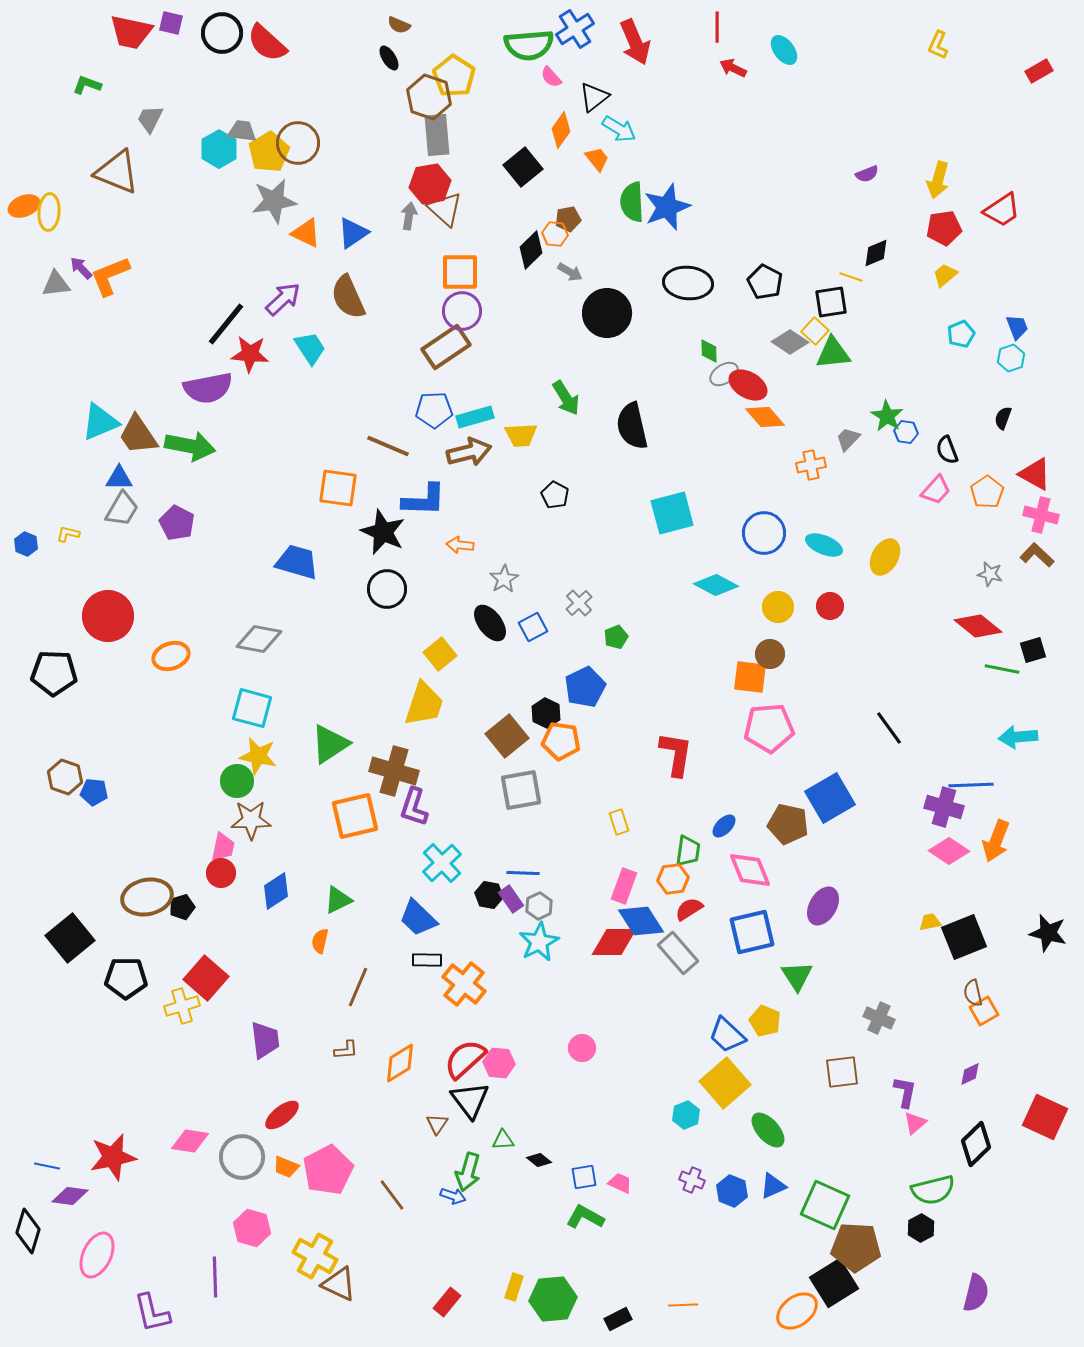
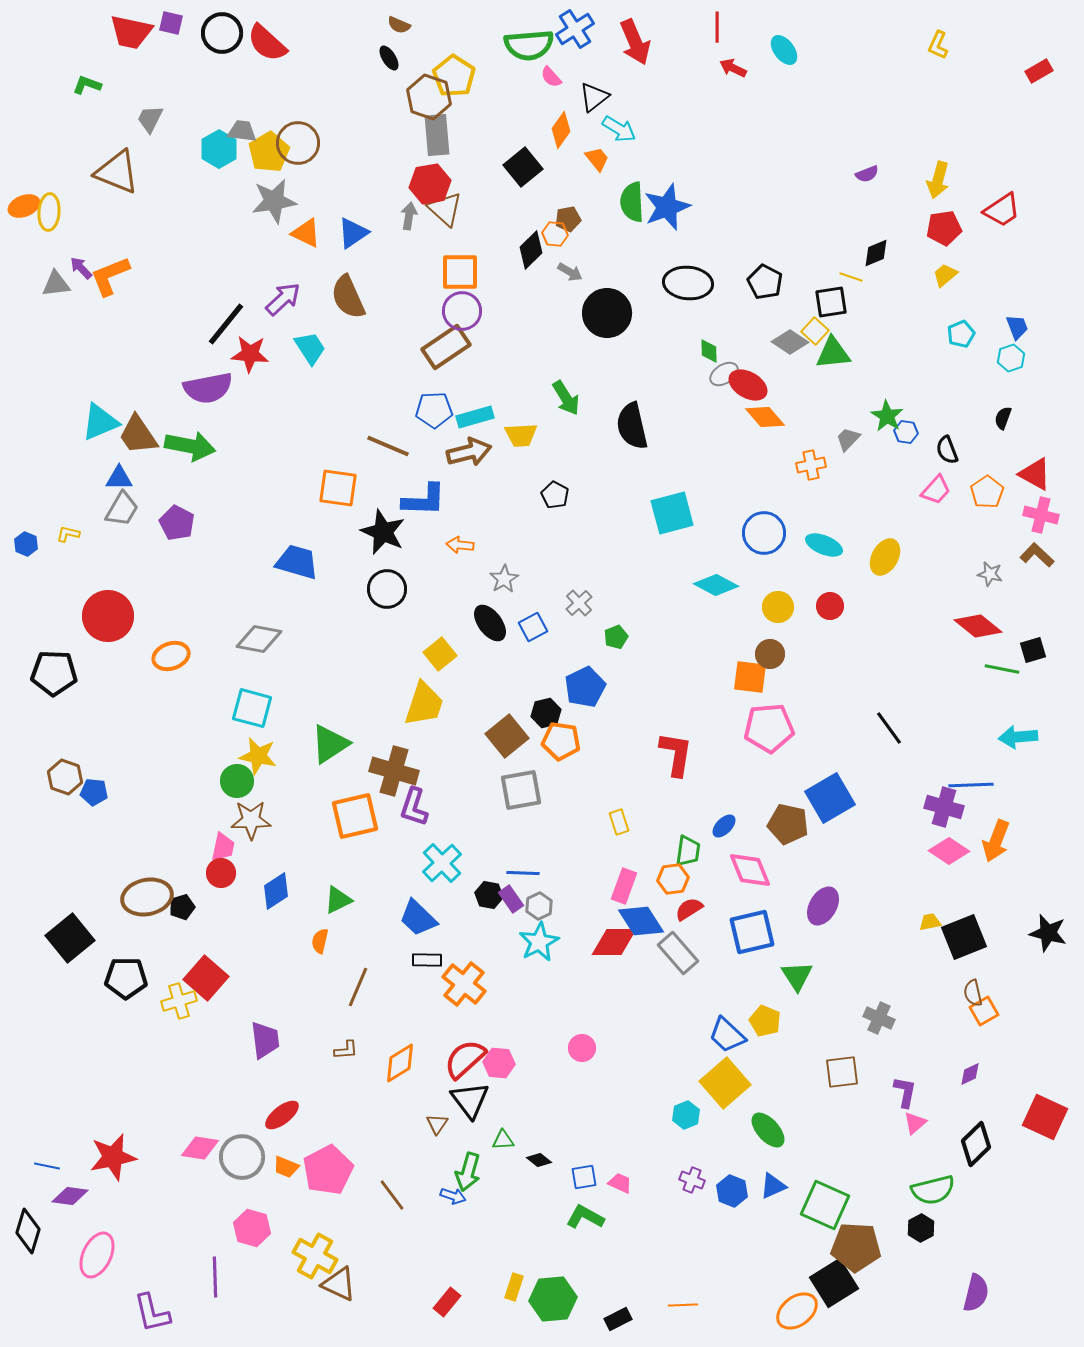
black hexagon at (546, 713): rotated 20 degrees clockwise
yellow cross at (182, 1006): moved 3 px left, 5 px up
pink diamond at (190, 1141): moved 10 px right, 7 px down
